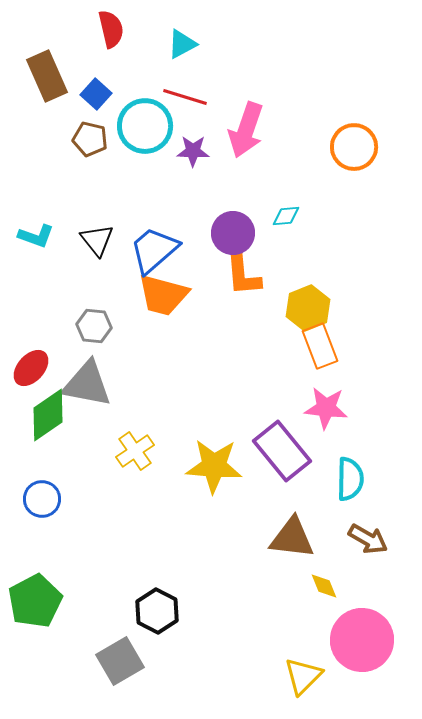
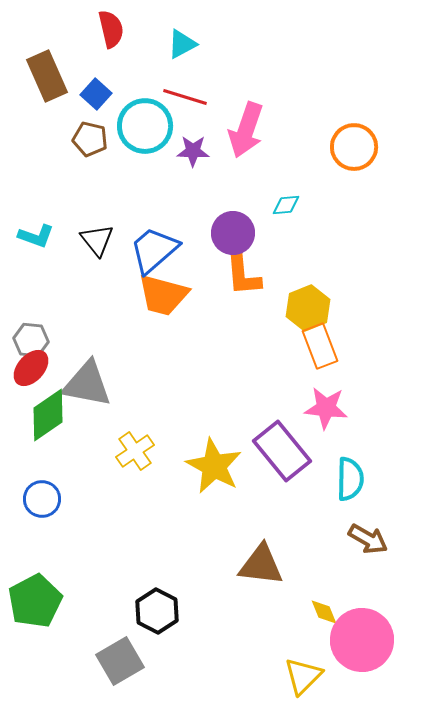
cyan diamond: moved 11 px up
gray hexagon: moved 63 px left, 14 px down
yellow star: rotated 24 degrees clockwise
brown triangle: moved 31 px left, 27 px down
yellow diamond: moved 26 px down
